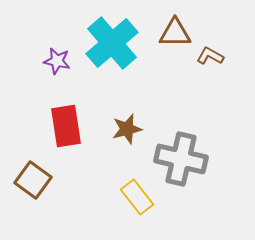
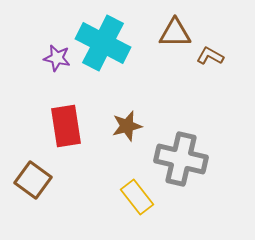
cyan cross: moved 9 px left; rotated 22 degrees counterclockwise
purple star: moved 3 px up
brown star: moved 3 px up
